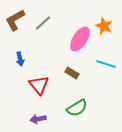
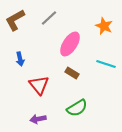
gray line: moved 6 px right, 5 px up
pink ellipse: moved 10 px left, 5 px down
